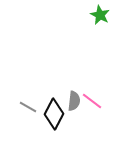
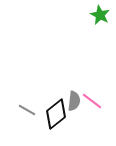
gray line: moved 1 px left, 3 px down
black diamond: moved 2 px right; rotated 24 degrees clockwise
